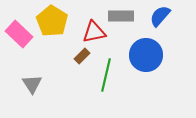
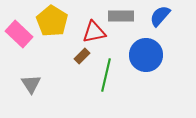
gray triangle: moved 1 px left
